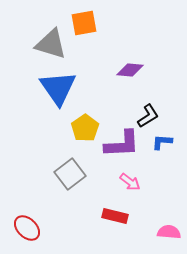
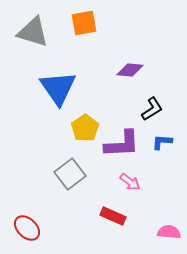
gray triangle: moved 18 px left, 12 px up
black L-shape: moved 4 px right, 7 px up
red rectangle: moved 2 px left; rotated 10 degrees clockwise
